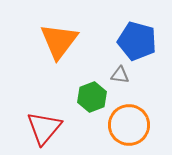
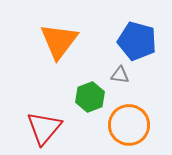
green hexagon: moved 2 px left
